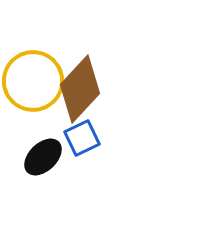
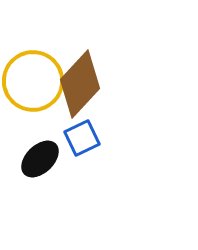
brown diamond: moved 5 px up
black ellipse: moved 3 px left, 2 px down
